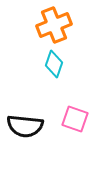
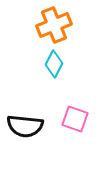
cyan diamond: rotated 8 degrees clockwise
